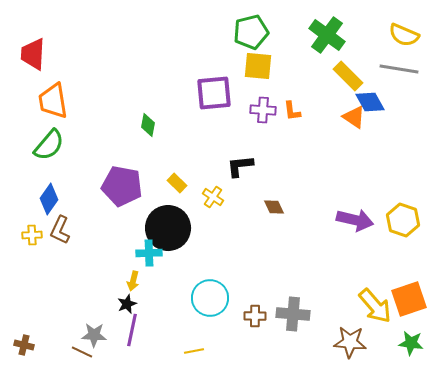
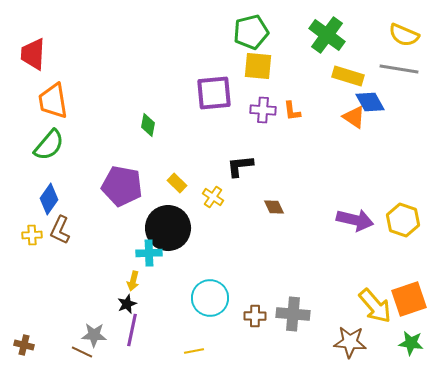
yellow rectangle at (348, 76): rotated 28 degrees counterclockwise
